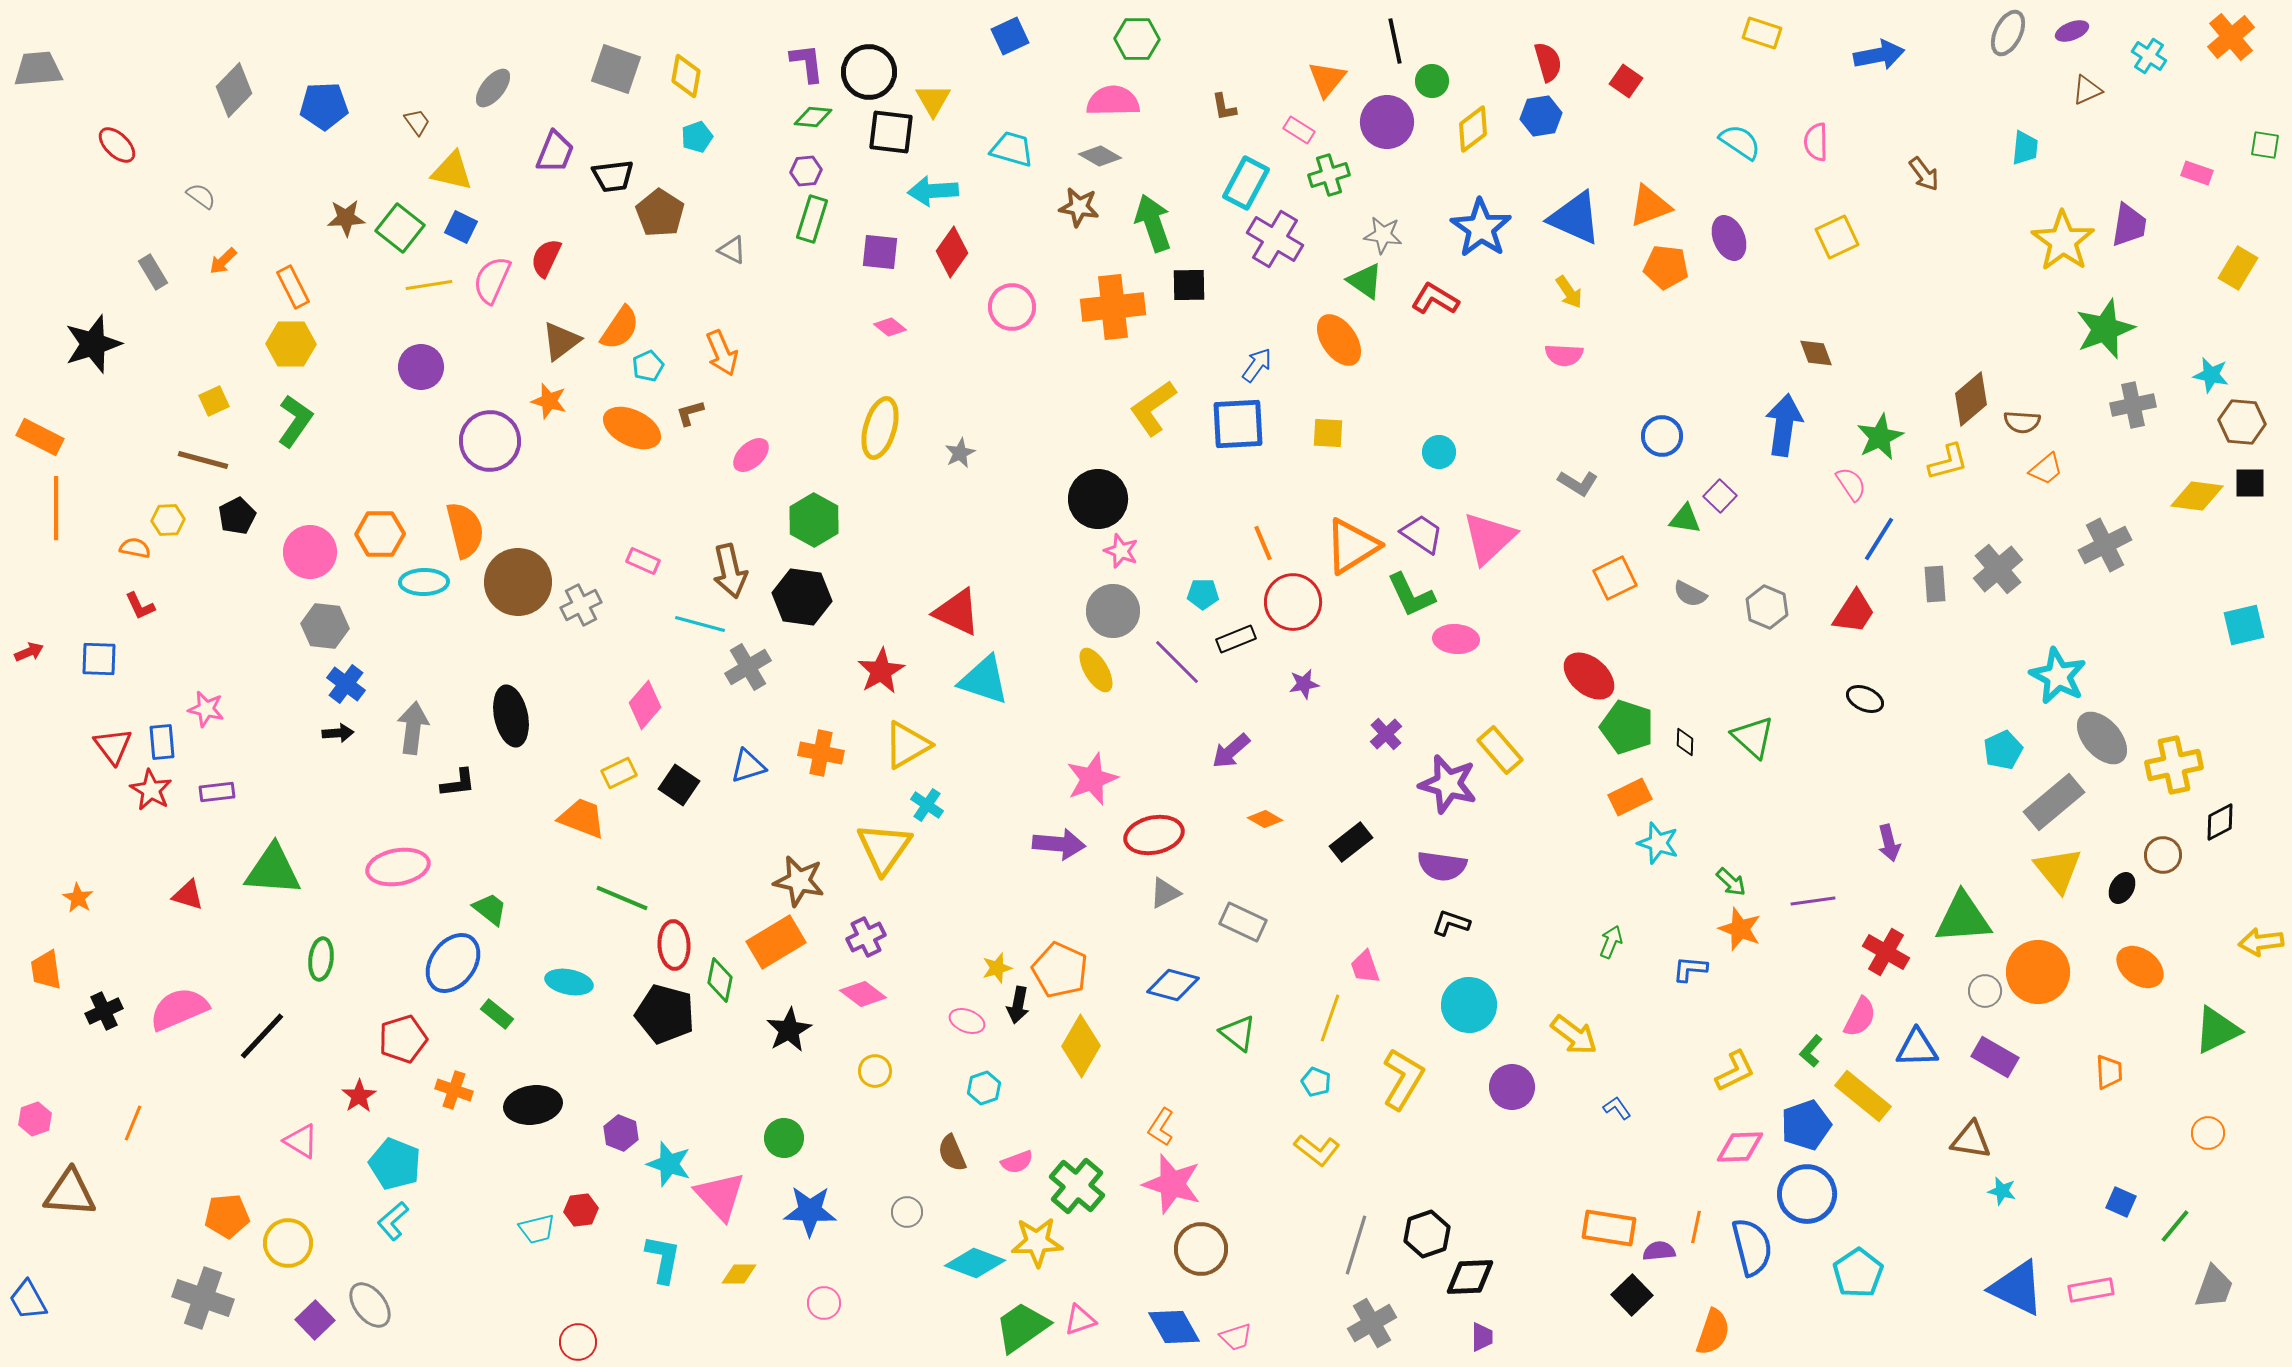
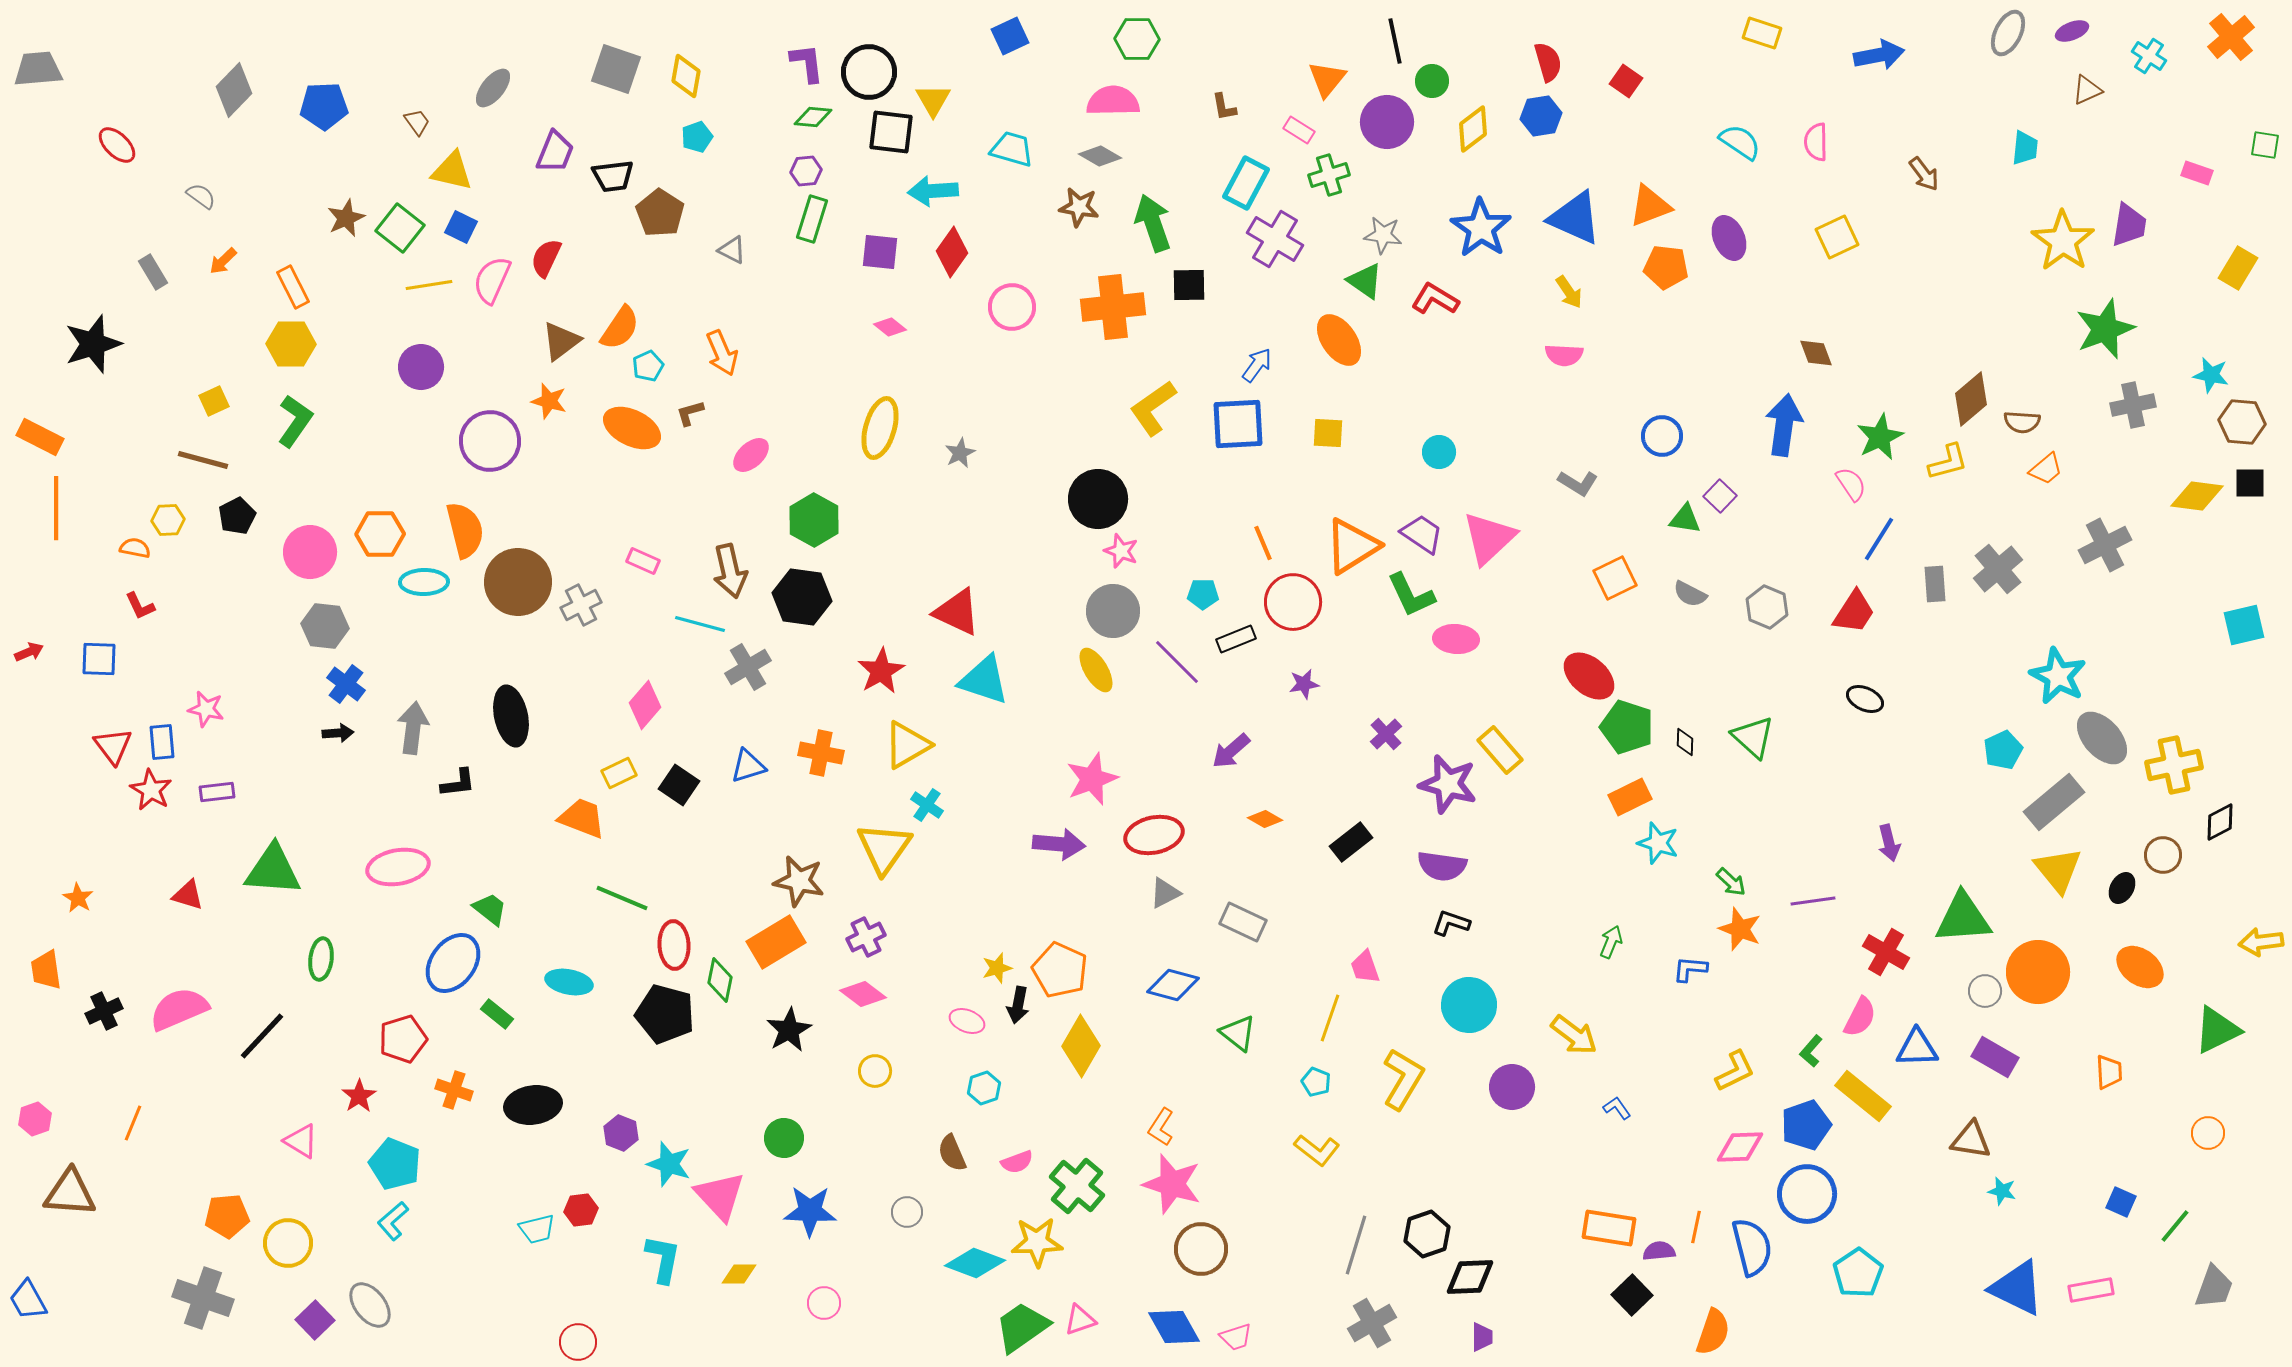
brown star at (346, 218): rotated 21 degrees counterclockwise
